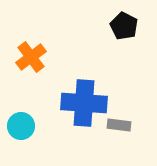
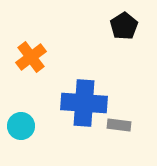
black pentagon: rotated 12 degrees clockwise
